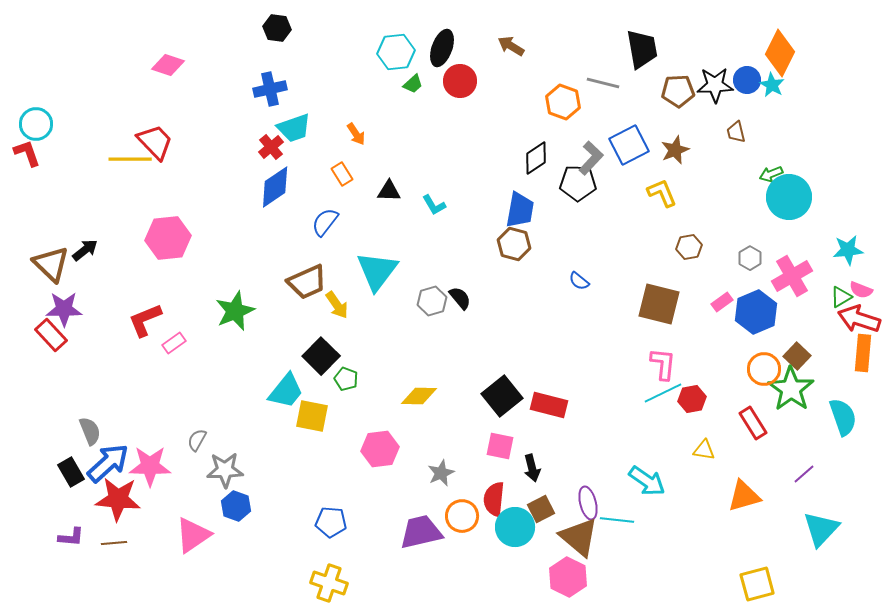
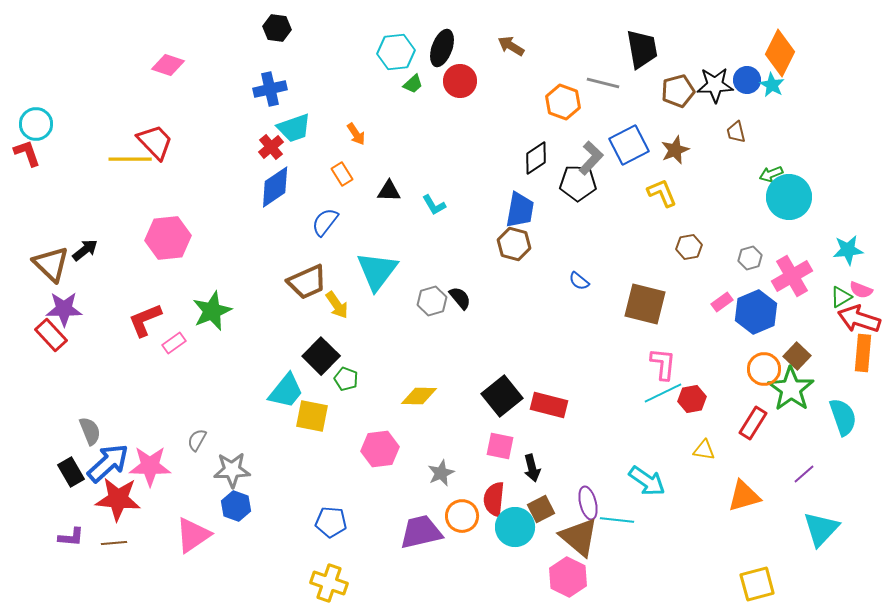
brown pentagon at (678, 91): rotated 12 degrees counterclockwise
gray hexagon at (750, 258): rotated 15 degrees clockwise
brown square at (659, 304): moved 14 px left
green star at (235, 311): moved 23 px left
red rectangle at (753, 423): rotated 64 degrees clockwise
gray star at (225, 470): moved 7 px right
